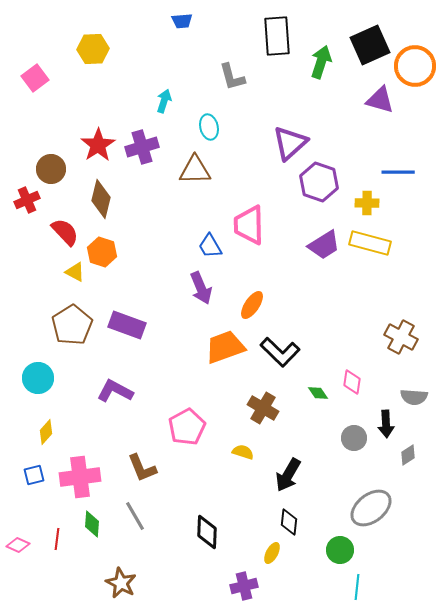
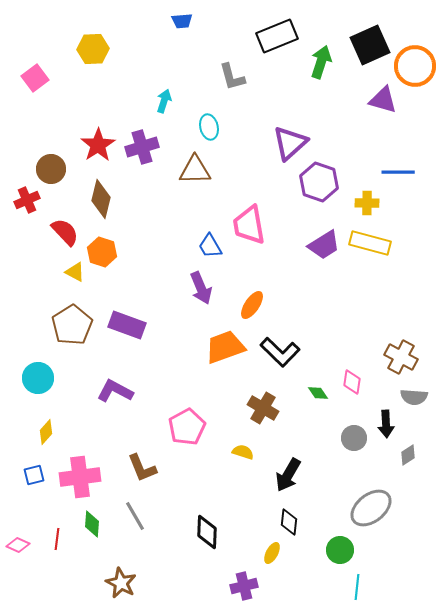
black rectangle at (277, 36): rotated 72 degrees clockwise
purple triangle at (380, 100): moved 3 px right
pink trapezoid at (249, 225): rotated 9 degrees counterclockwise
brown cross at (401, 337): moved 20 px down
